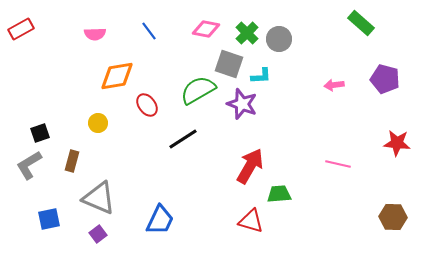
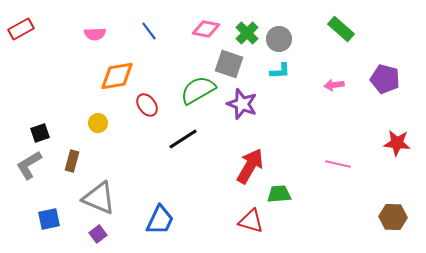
green rectangle: moved 20 px left, 6 px down
cyan L-shape: moved 19 px right, 5 px up
